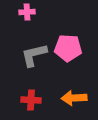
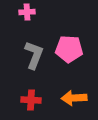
pink pentagon: moved 1 px right, 1 px down
gray L-shape: rotated 124 degrees clockwise
